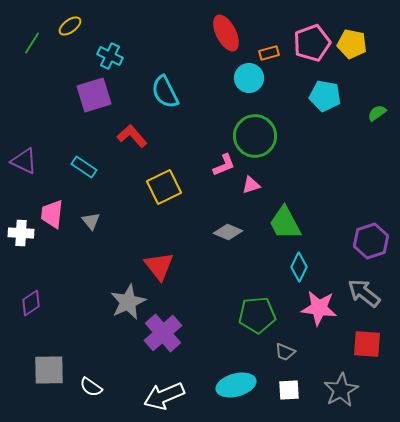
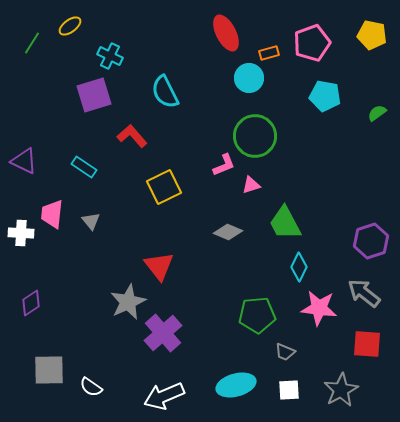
yellow pentagon at (352, 44): moved 20 px right, 9 px up
